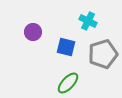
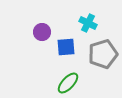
cyan cross: moved 2 px down
purple circle: moved 9 px right
blue square: rotated 18 degrees counterclockwise
